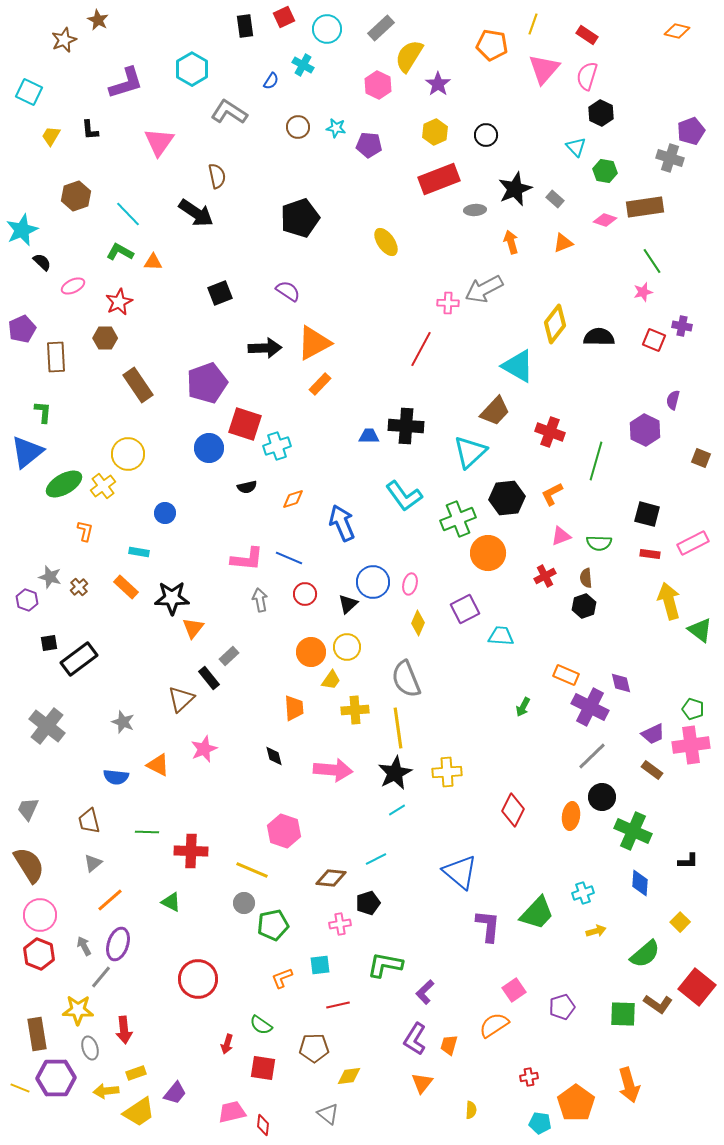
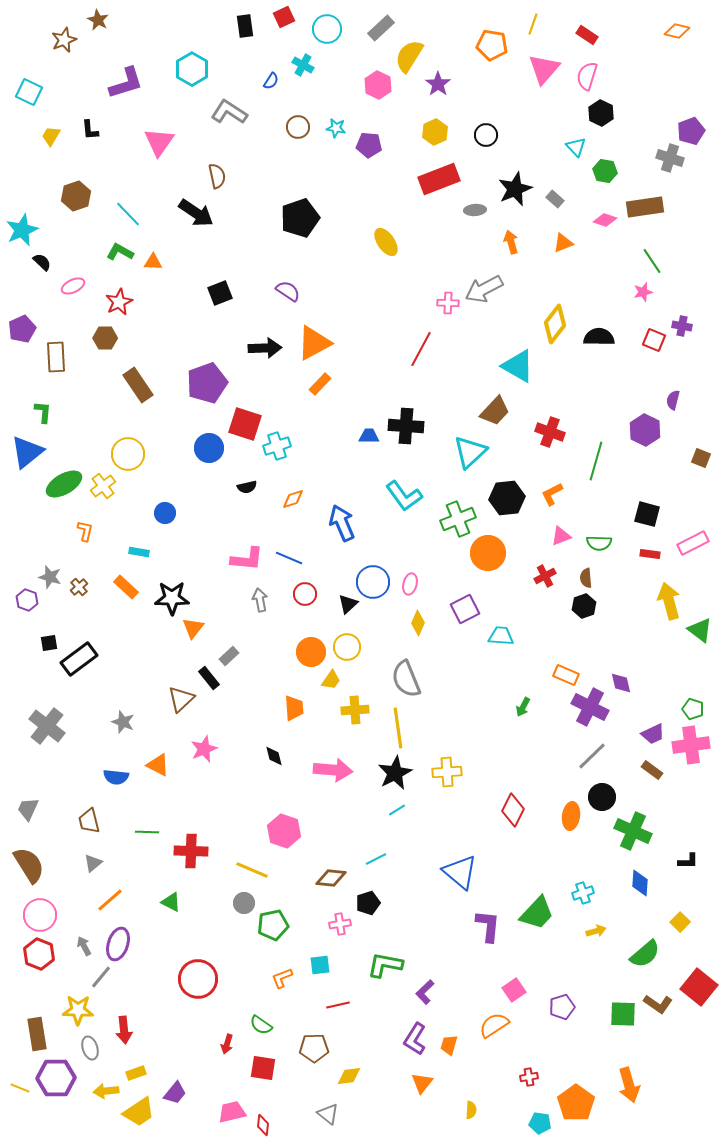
red square at (697, 987): moved 2 px right
